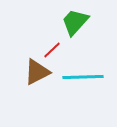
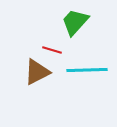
red line: rotated 60 degrees clockwise
cyan line: moved 4 px right, 7 px up
